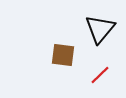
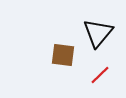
black triangle: moved 2 px left, 4 px down
